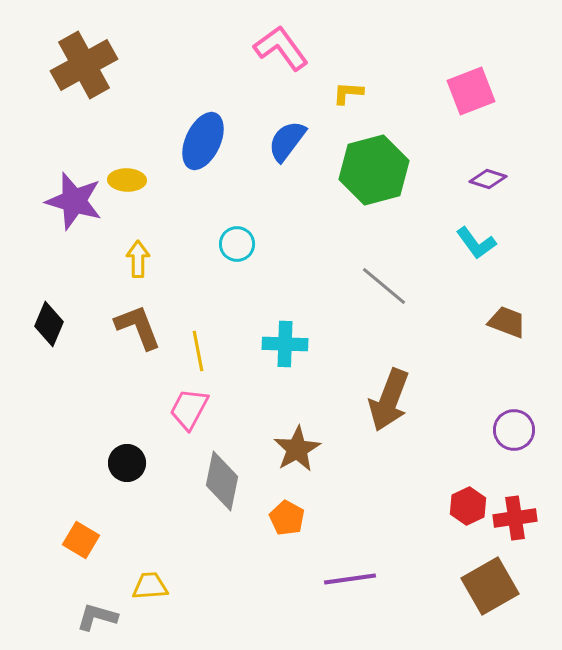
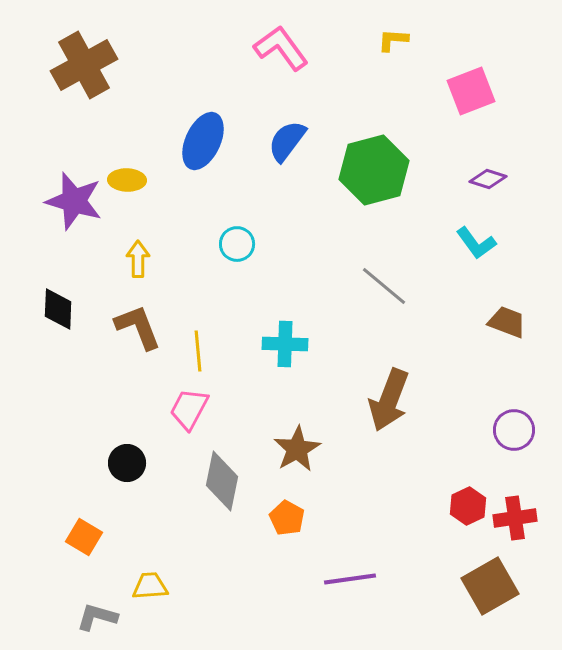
yellow L-shape: moved 45 px right, 53 px up
black diamond: moved 9 px right, 15 px up; rotated 21 degrees counterclockwise
yellow line: rotated 6 degrees clockwise
orange square: moved 3 px right, 3 px up
